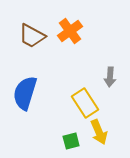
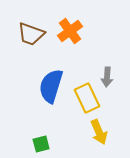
brown trapezoid: moved 1 px left, 2 px up; rotated 8 degrees counterclockwise
gray arrow: moved 3 px left
blue semicircle: moved 26 px right, 7 px up
yellow rectangle: moved 2 px right, 5 px up; rotated 8 degrees clockwise
green square: moved 30 px left, 3 px down
